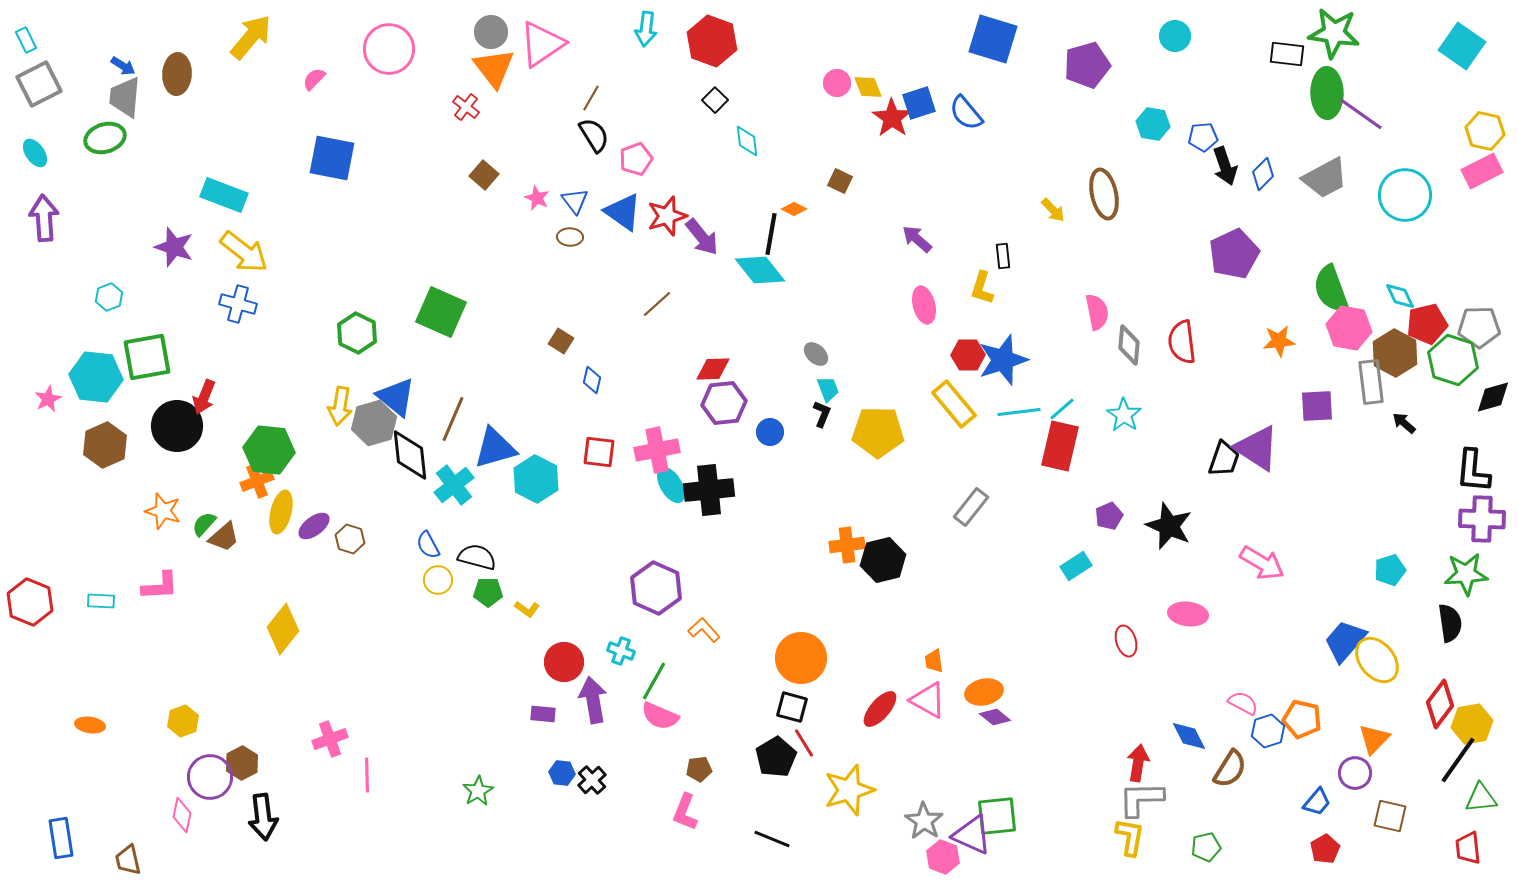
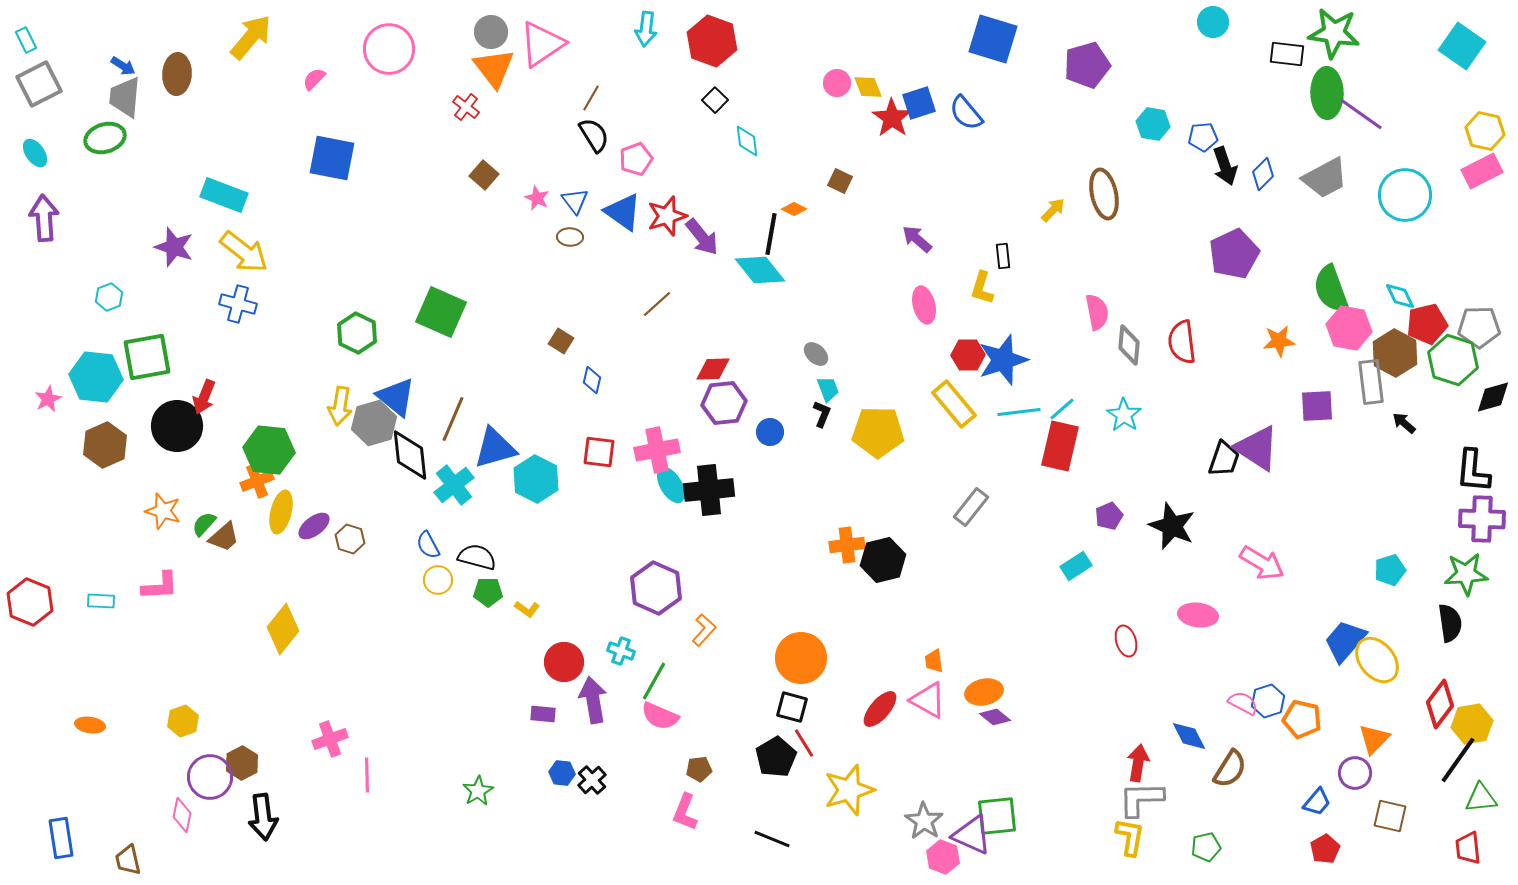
cyan circle at (1175, 36): moved 38 px right, 14 px up
yellow arrow at (1053, 210): rotated 92 degrees counterclockwise
black star at (1169, 526): moved 3 px right
pink ellipse at (1188, 614): moved 10 px right, 1 px down
orange L-shape at (704, 630): rotated 84 degrees clockwise
blue hexagon at (1268, 731): moved 30 px up
